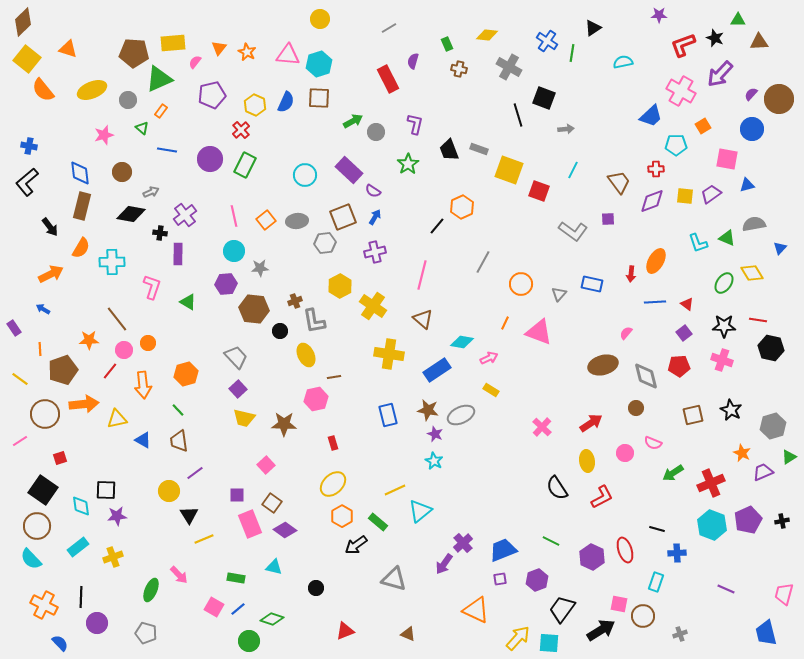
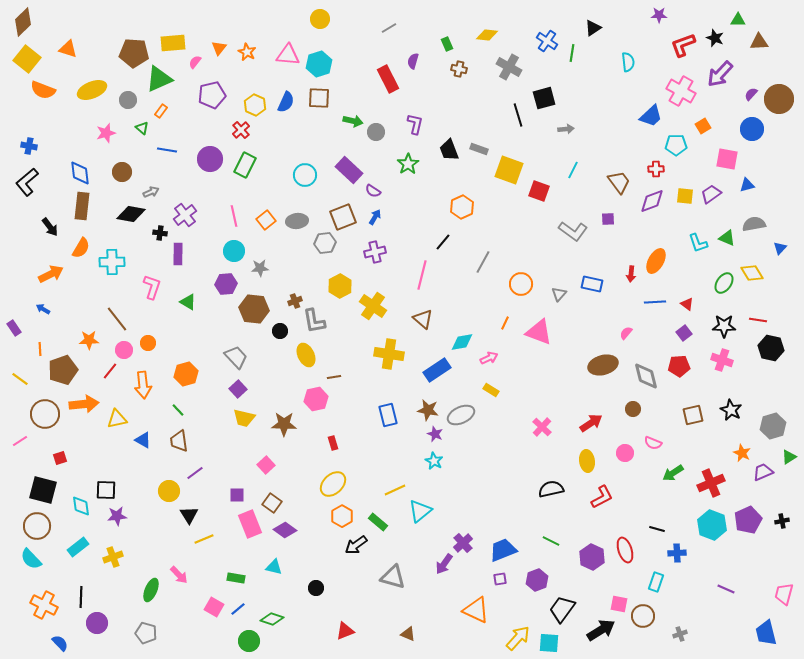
cyan semicircle at (623, 62): moved 5 px right; rotated 96 degrees clockwise
orange semicircle at (43, 90): rotated 30 degrees counterclockwise
black square at (544, 98): rotated 35 degrees counterclockwise
green arrow at (353, 121): rotated 42 degrees clockwise
pink star at (104, 135): moved 2 px right, 2 px up
brown rectangle at (82, 206): rotated 8 degrees counterclockwise
black line at (437, 226): moved 6 px right, 16 px down
cyan diamond at (462, 342): rotated 20 degrees counterclockwise
brown circle at (636, 408): moved 3 px left, 1 px down
black semicircle at (557, 488): moved 6 px left, 1 px down; rotated 110 degrees clockwise
black square at (43, 490): rotated 20 degrees counterclockwise
gray triangle at (394, 579): moved 1 px left, 2 px up
